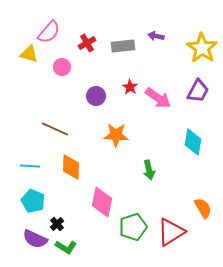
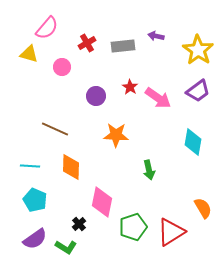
pink semicircle: moved 2 px left, 4 px up
yellow star: moved 4 px left, 2 px down
purple trapezoid: rotated 25 degrees clockwise
cyan pentagon: moved 2 px right, 1 px up
black cross: moved 22 px right
purple semicircle: rotated 60 degrees counterclockwise
